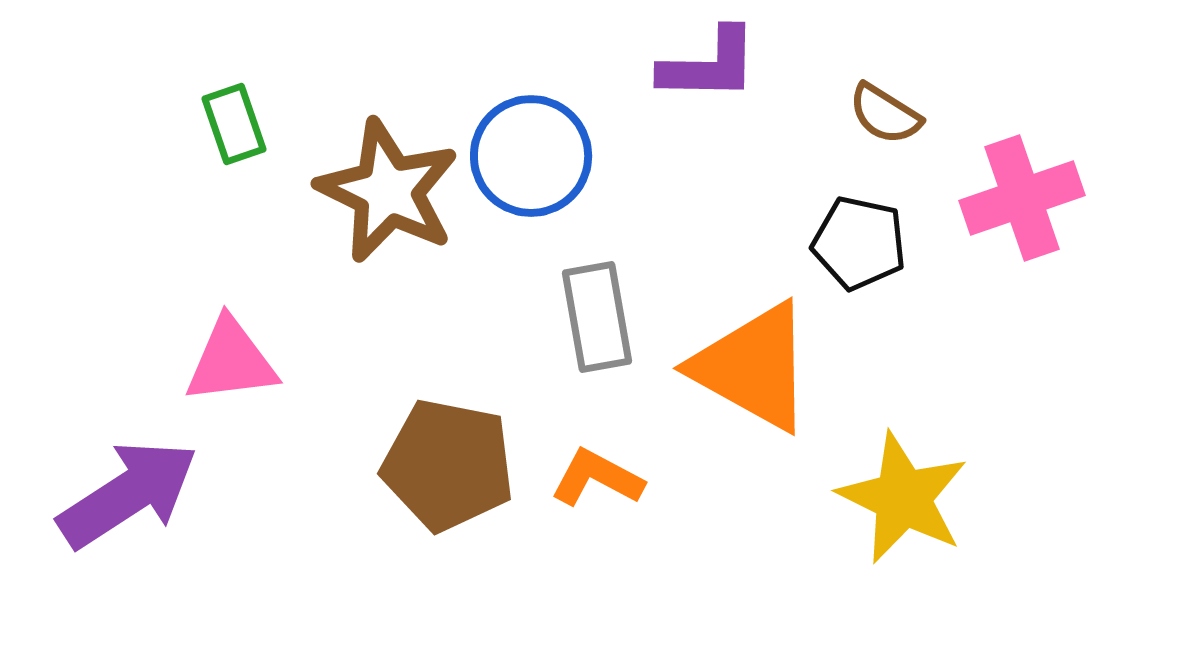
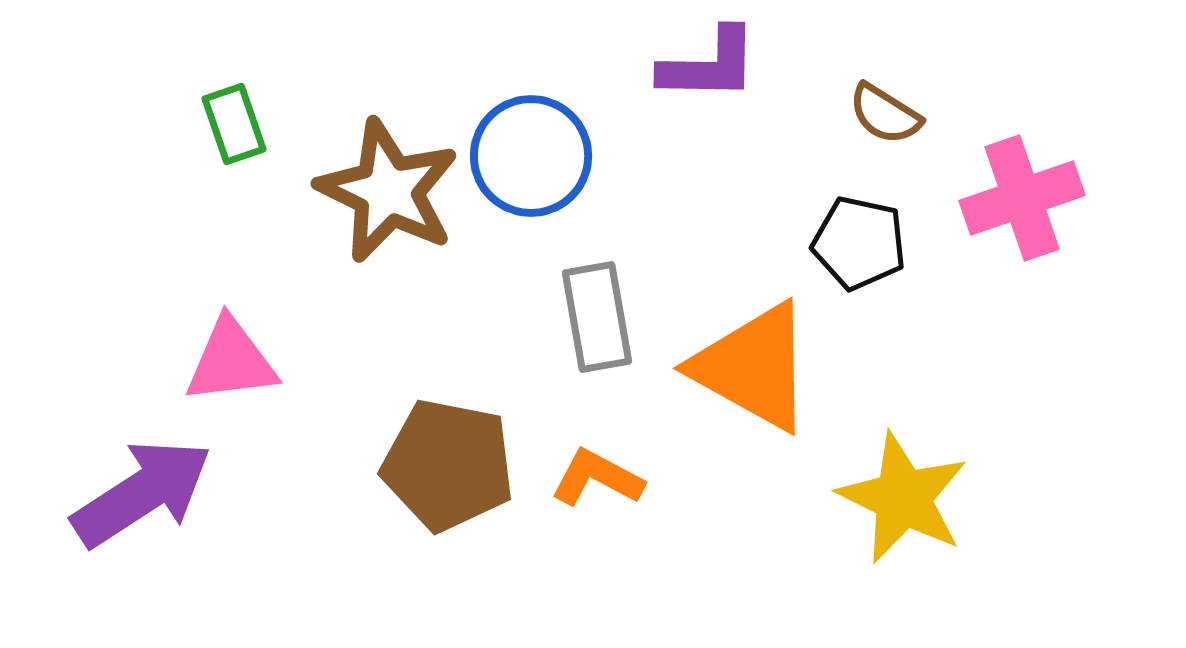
purple arrow: moved 14 px right, 1 px up
